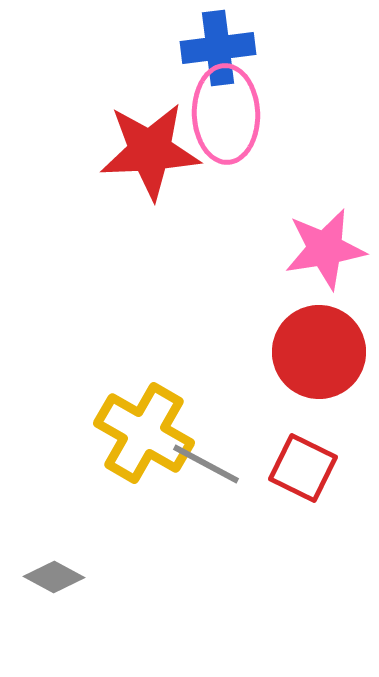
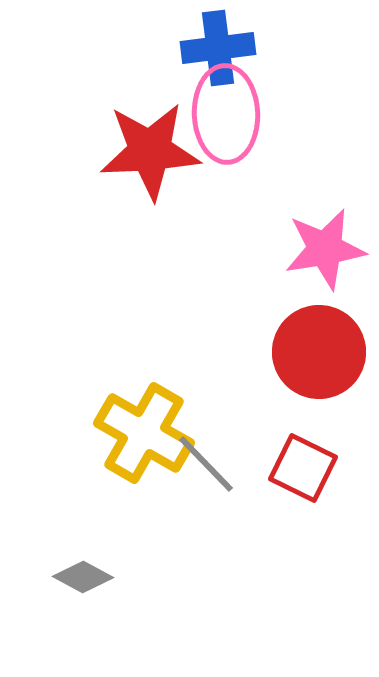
gray line: rotated 18 degrees clockwise
gray diamond: moved 29 px right
